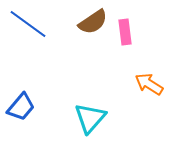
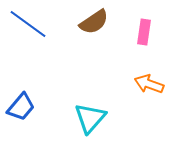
brown semicircle: moved 1 px right
pink rectangle: moved 19 px right; rotated 15 degrees clockwise
orange arrow: rotated 12 degrees counterclockwise
